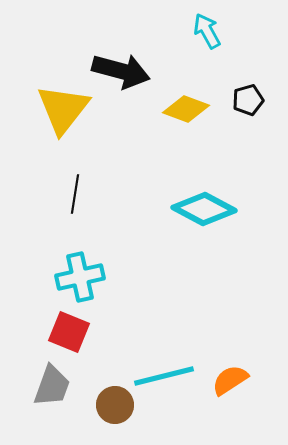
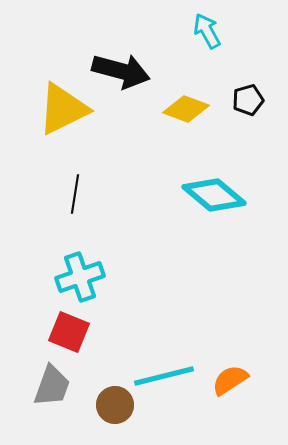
yellow triangle: rotated 26 degrees clockwise
cyan diamond: moved 10 px right, 14 px up; rotated 12 degrees clockwise
cyan cross: rotated 6 degrees counterclockwise
